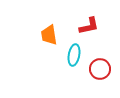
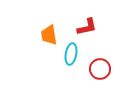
red L-shape: moved 2 px left, 1 px down
cyan ellipse: moved 3 px left, 1 px up
